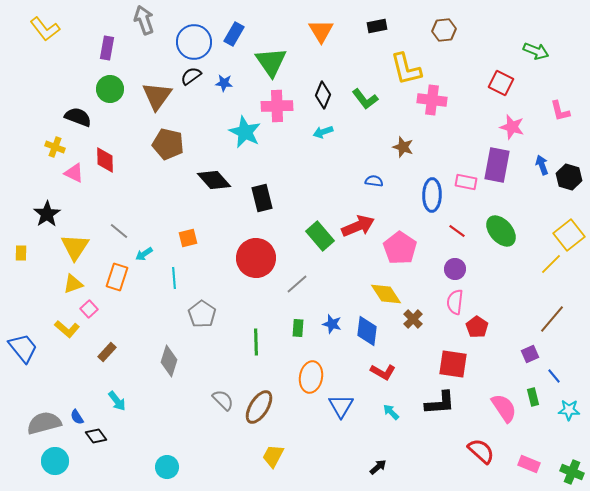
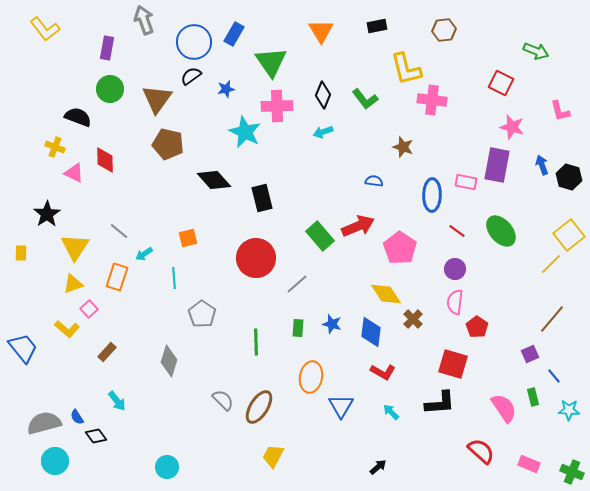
blue star at (224, 83): moved 2 px right, 6 px down; rotated 18 degrees counterclockwise
brown triangle at (157, 96): moved 3 px down
blue diamond at (367, 331): moved 4 px right, 1 px down
red square at (453, 364): rotated 8 degrees clockwise
